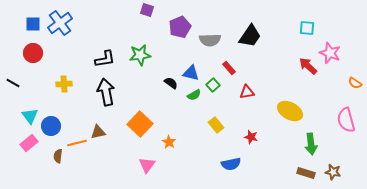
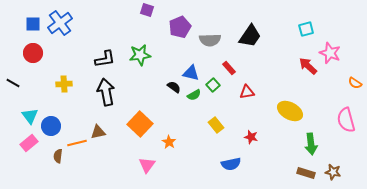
cyan square: moved 1 px left, 1 px down; rotated 21 degrees counterclockwise
black semicircle: moved 3 px right, 4 px down
